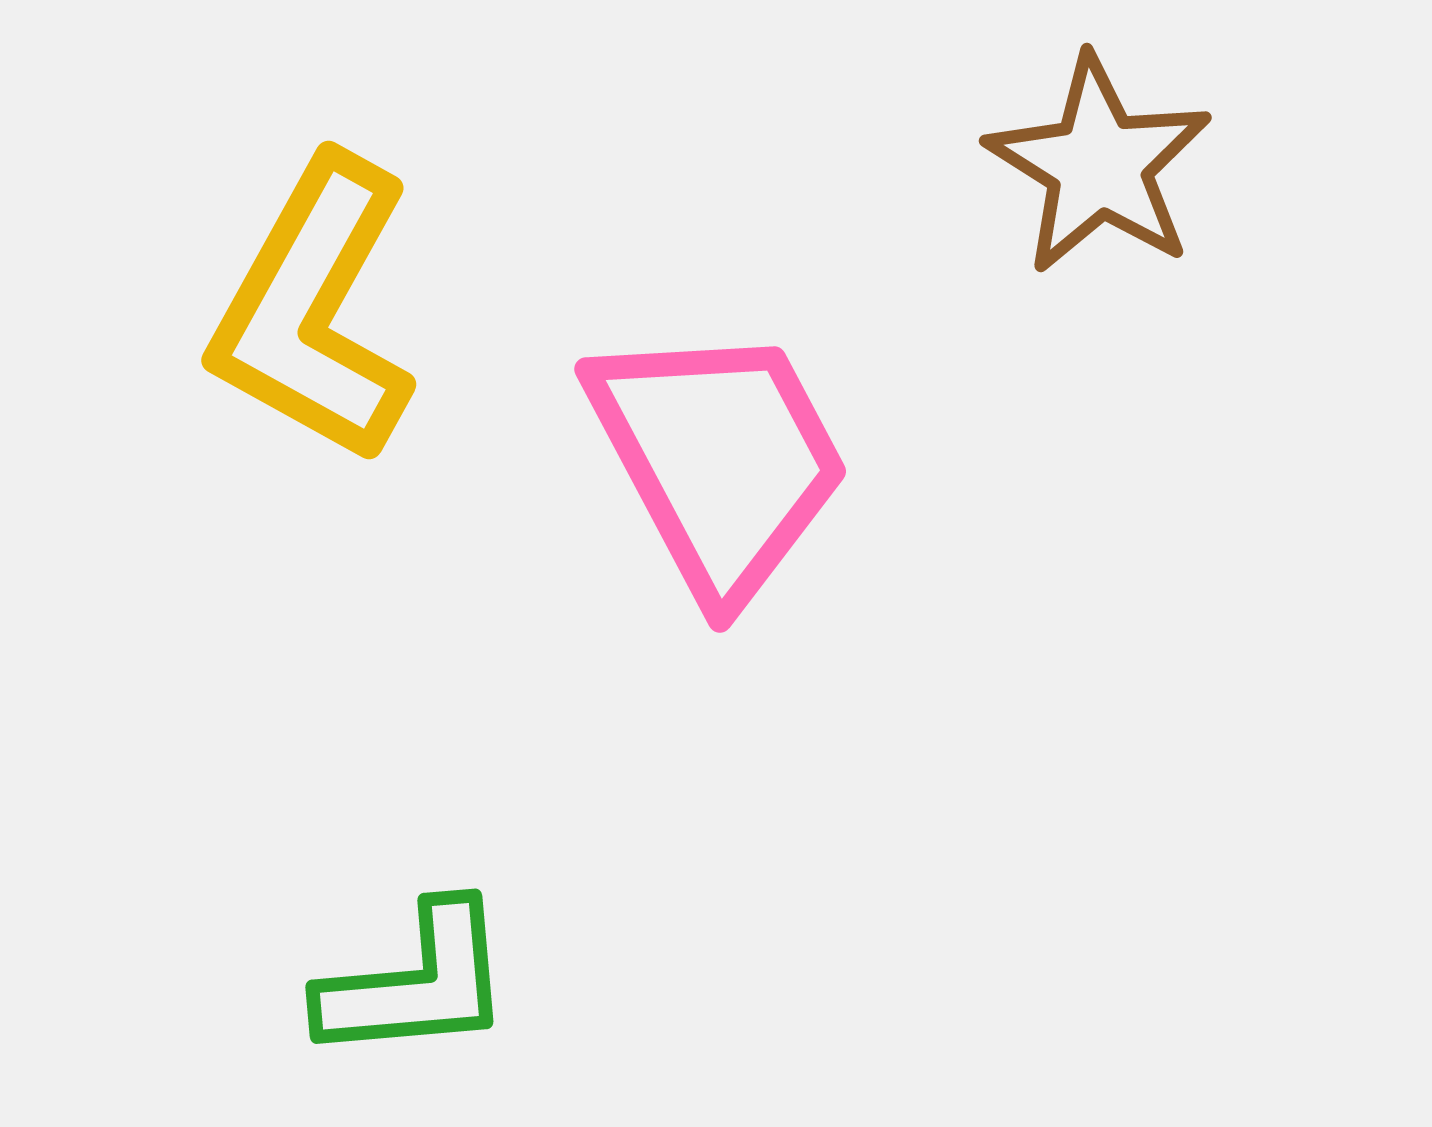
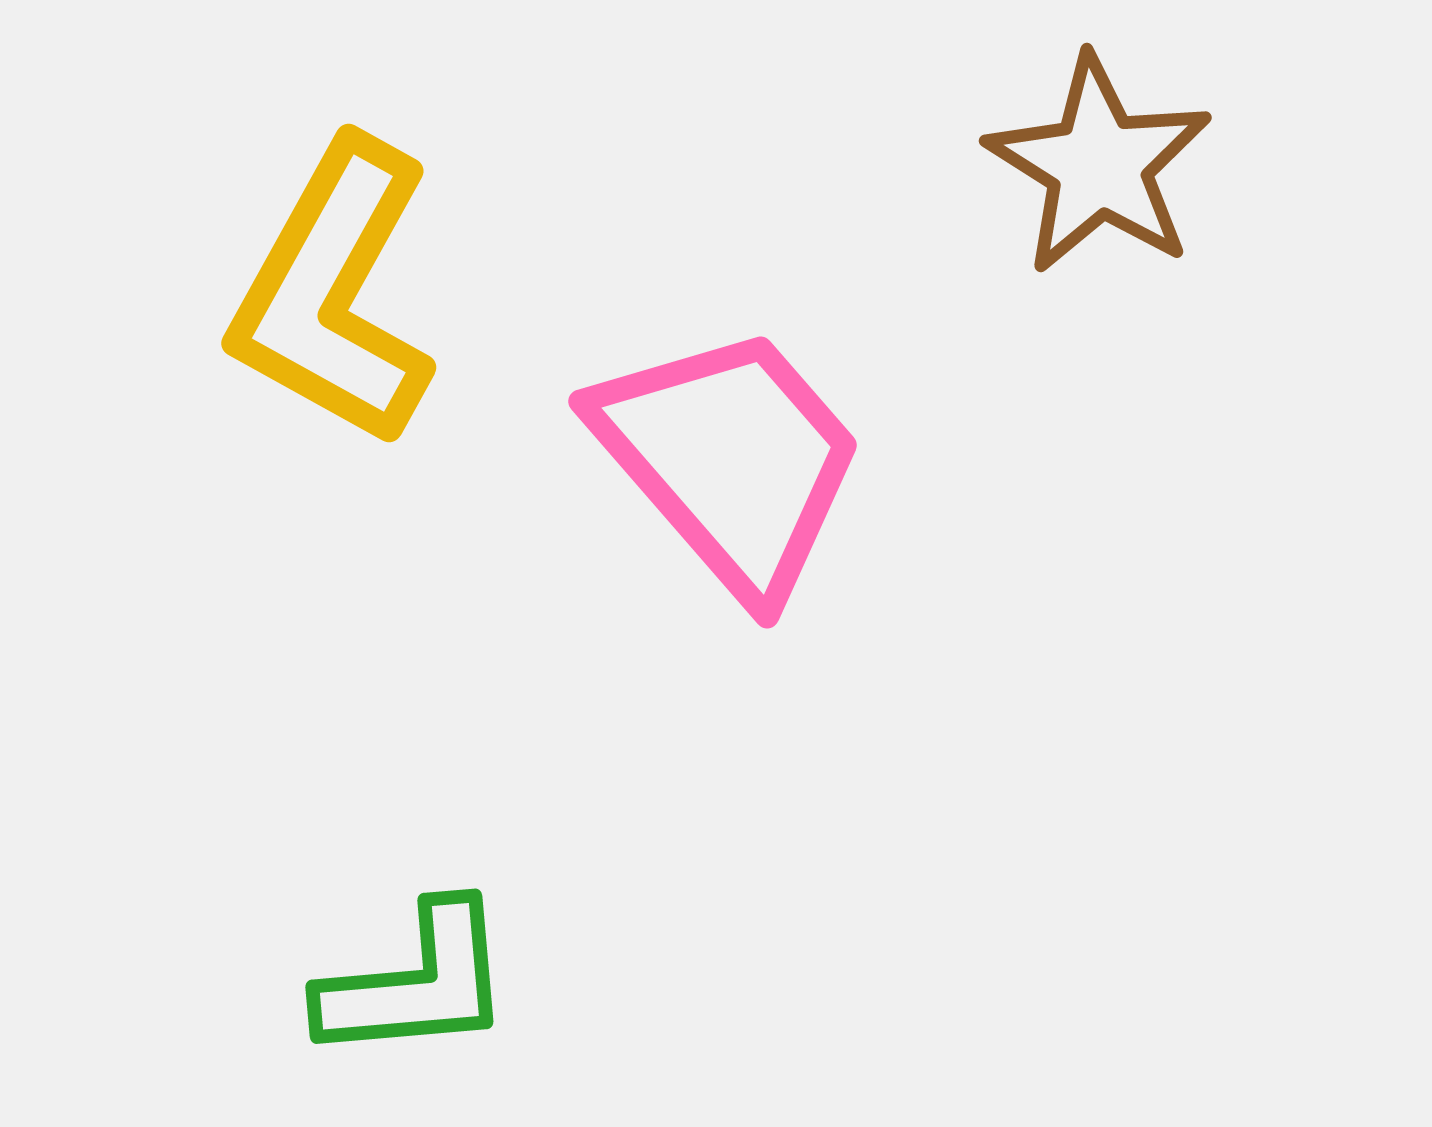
yellow L-shape: moved 20 px right, 17 px up
pink trapezoid: moved 11 px right; rotated 13 degrees counterclockwise
